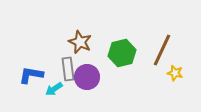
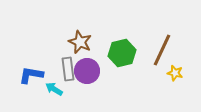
purple circle: moved 6 px up
cyan arrow: rotated 66 degrees clockwise
